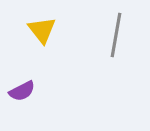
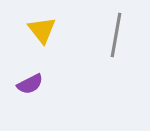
purple semicircle: moved 8 px right, 7 px up
